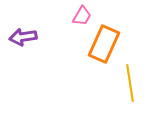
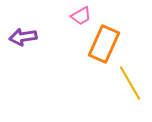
pink trapezoid: moved 1 px left; rotated 30 degrees clockwise
yellow line: rotated 21 degrees counterclockwise
